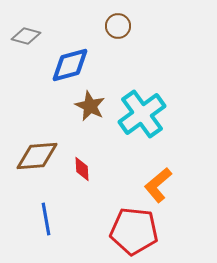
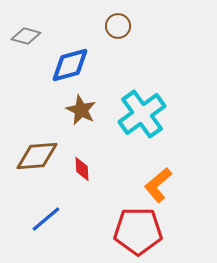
brown star: moved 9 px left, 4 px down
blue line: rotated 60 degrees clockwise
red pentagon: moved 4 px right; rotated 6 degrees counterclockwise
